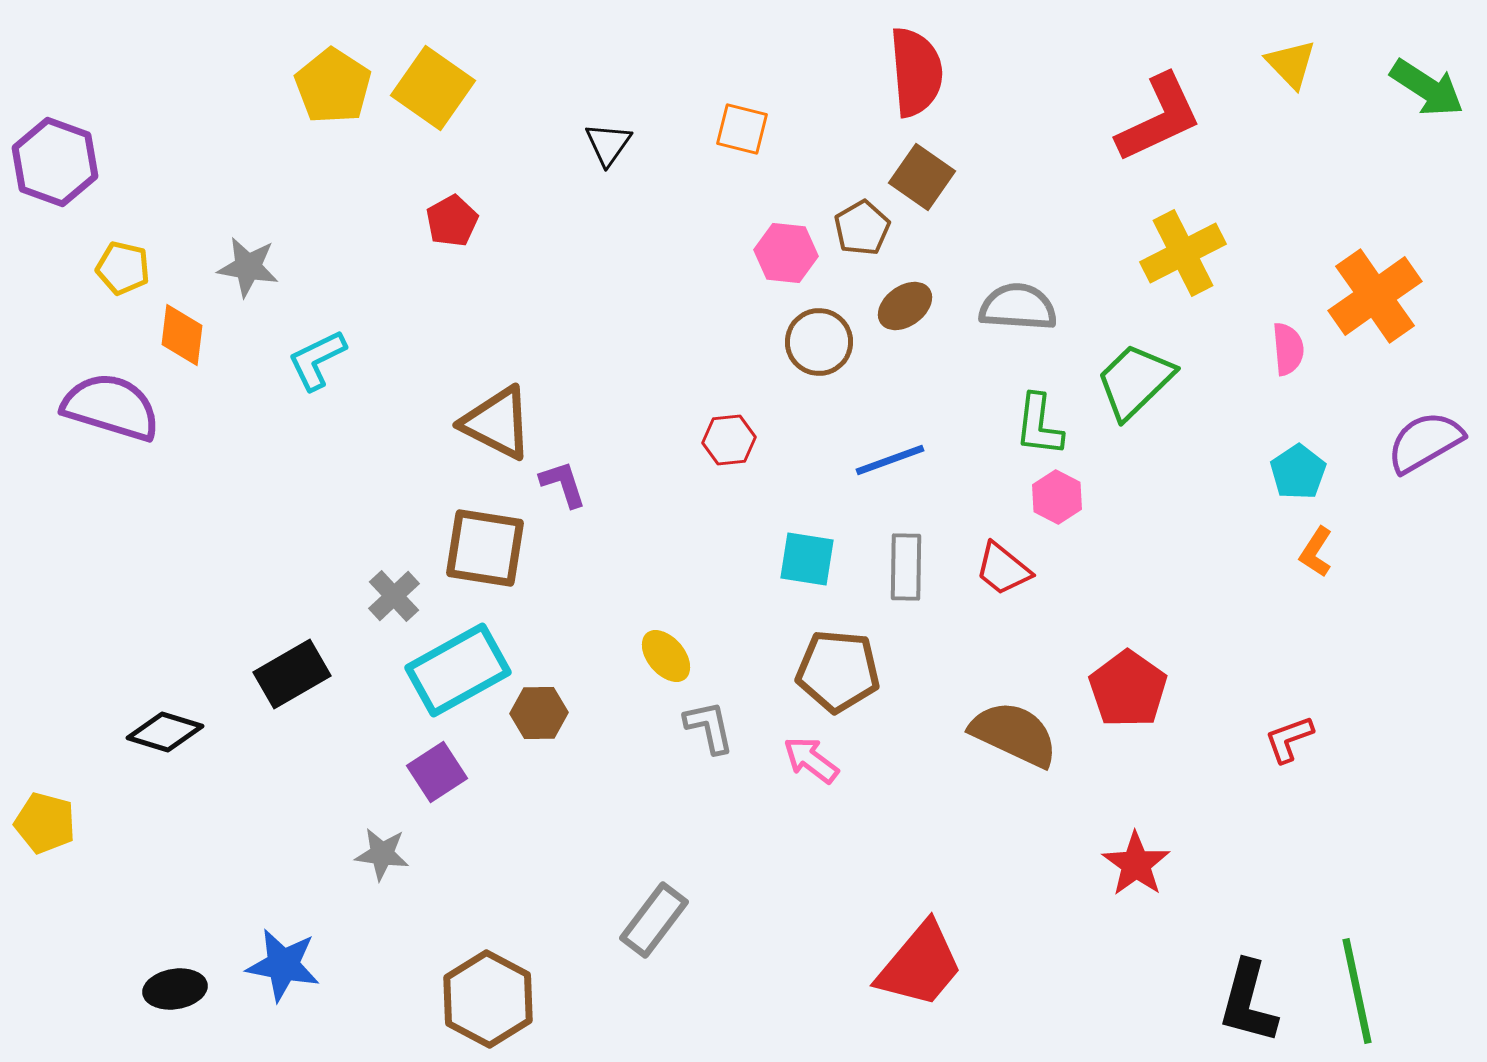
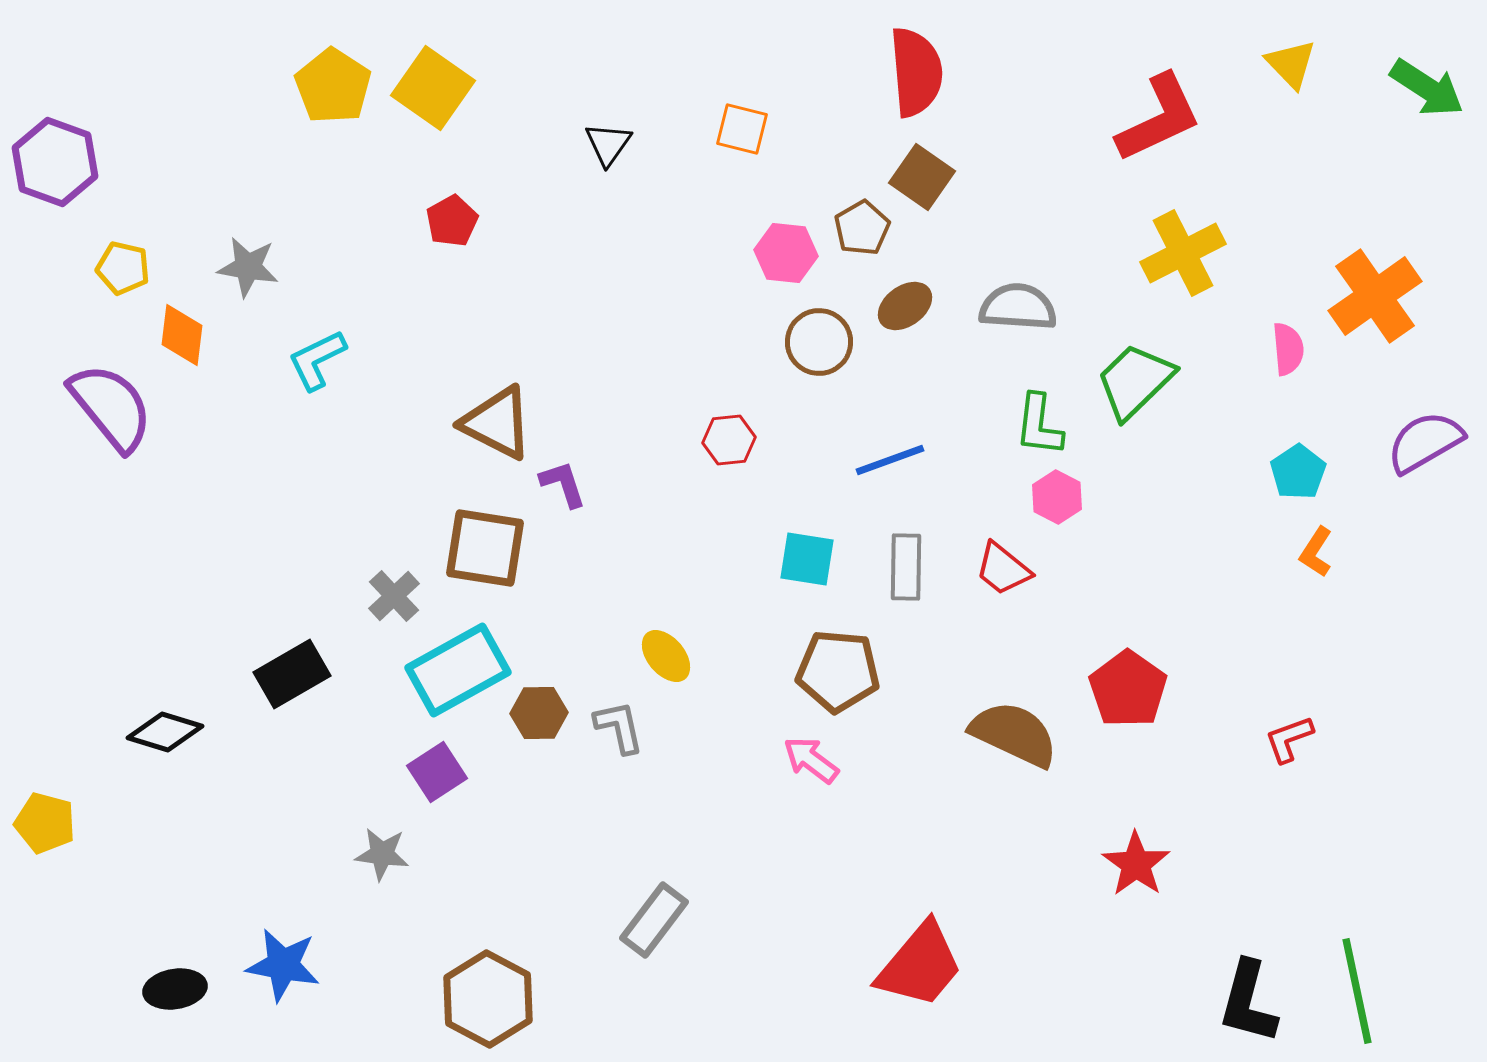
purple semicircle at (111, 407): rotated 34 degrees clockwise
gray L-shape at (709, 727): moved 90 px left
